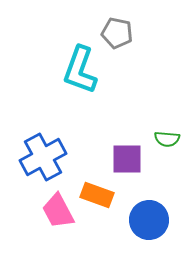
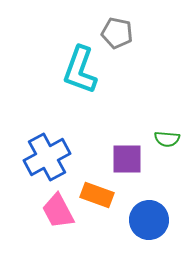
blue cross: moved 4 px right
